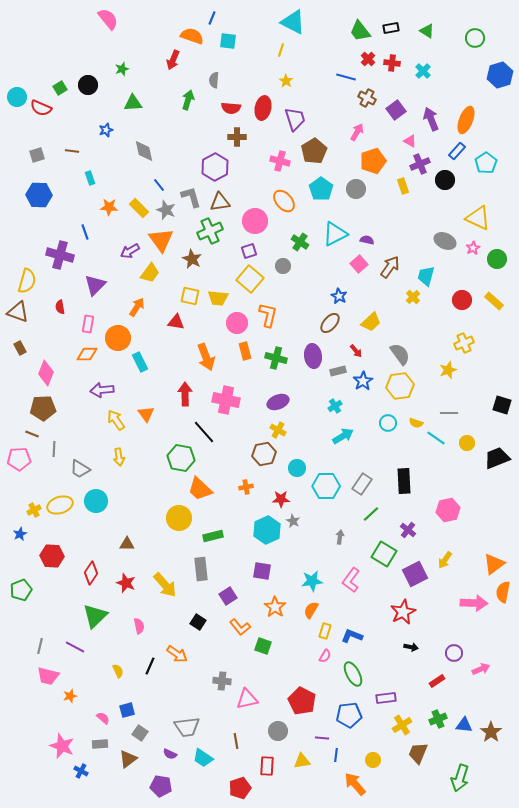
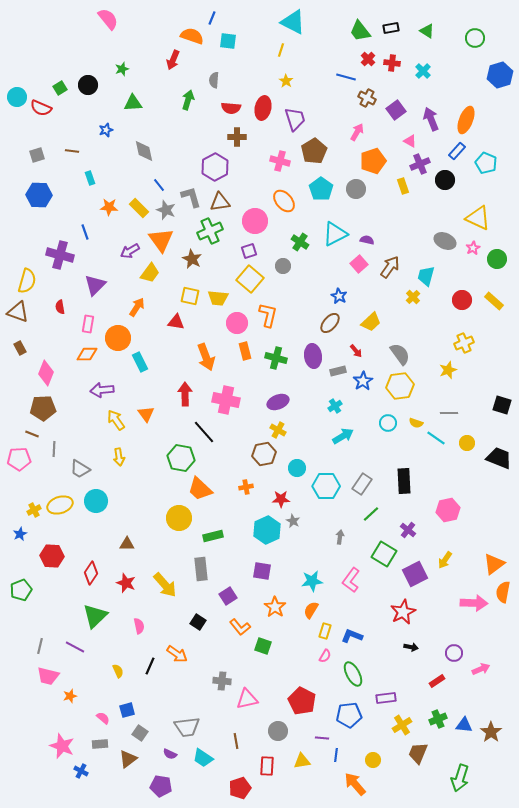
cyan pentagon at (486, 163): rotated 15 degrees counterclockwise
black trapezoid at (497, 458): moved 2 px right; rotated 44 degrees clockwise
